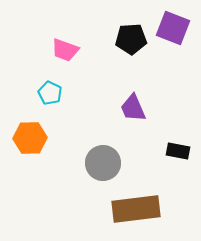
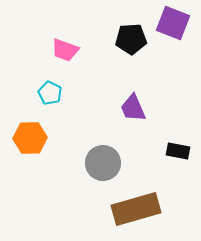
purple square: moved 5 px up
brown rectangle: rotated 9 degrees counterclockwise
